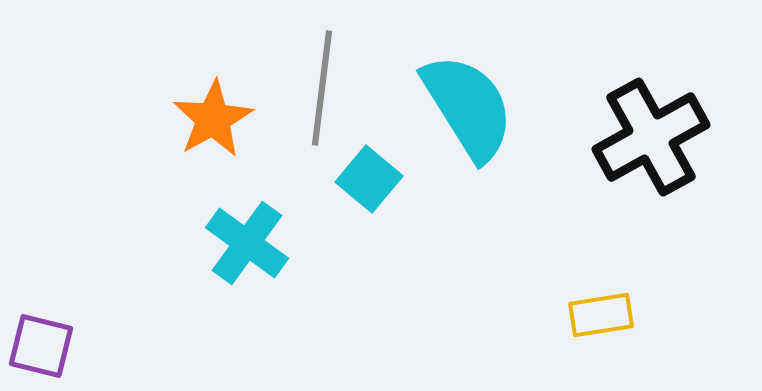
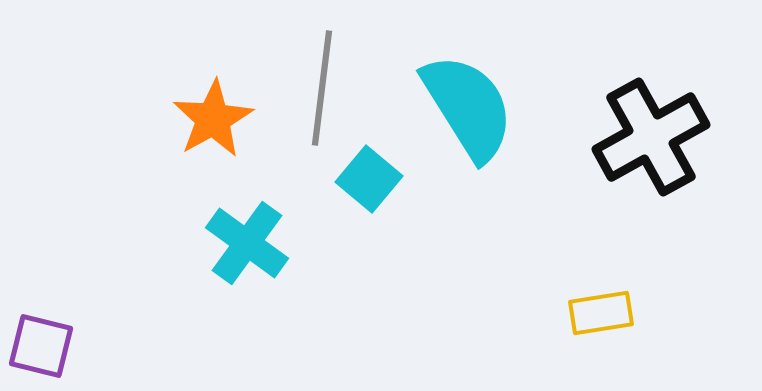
yellow rectangle: moved 2 px up
